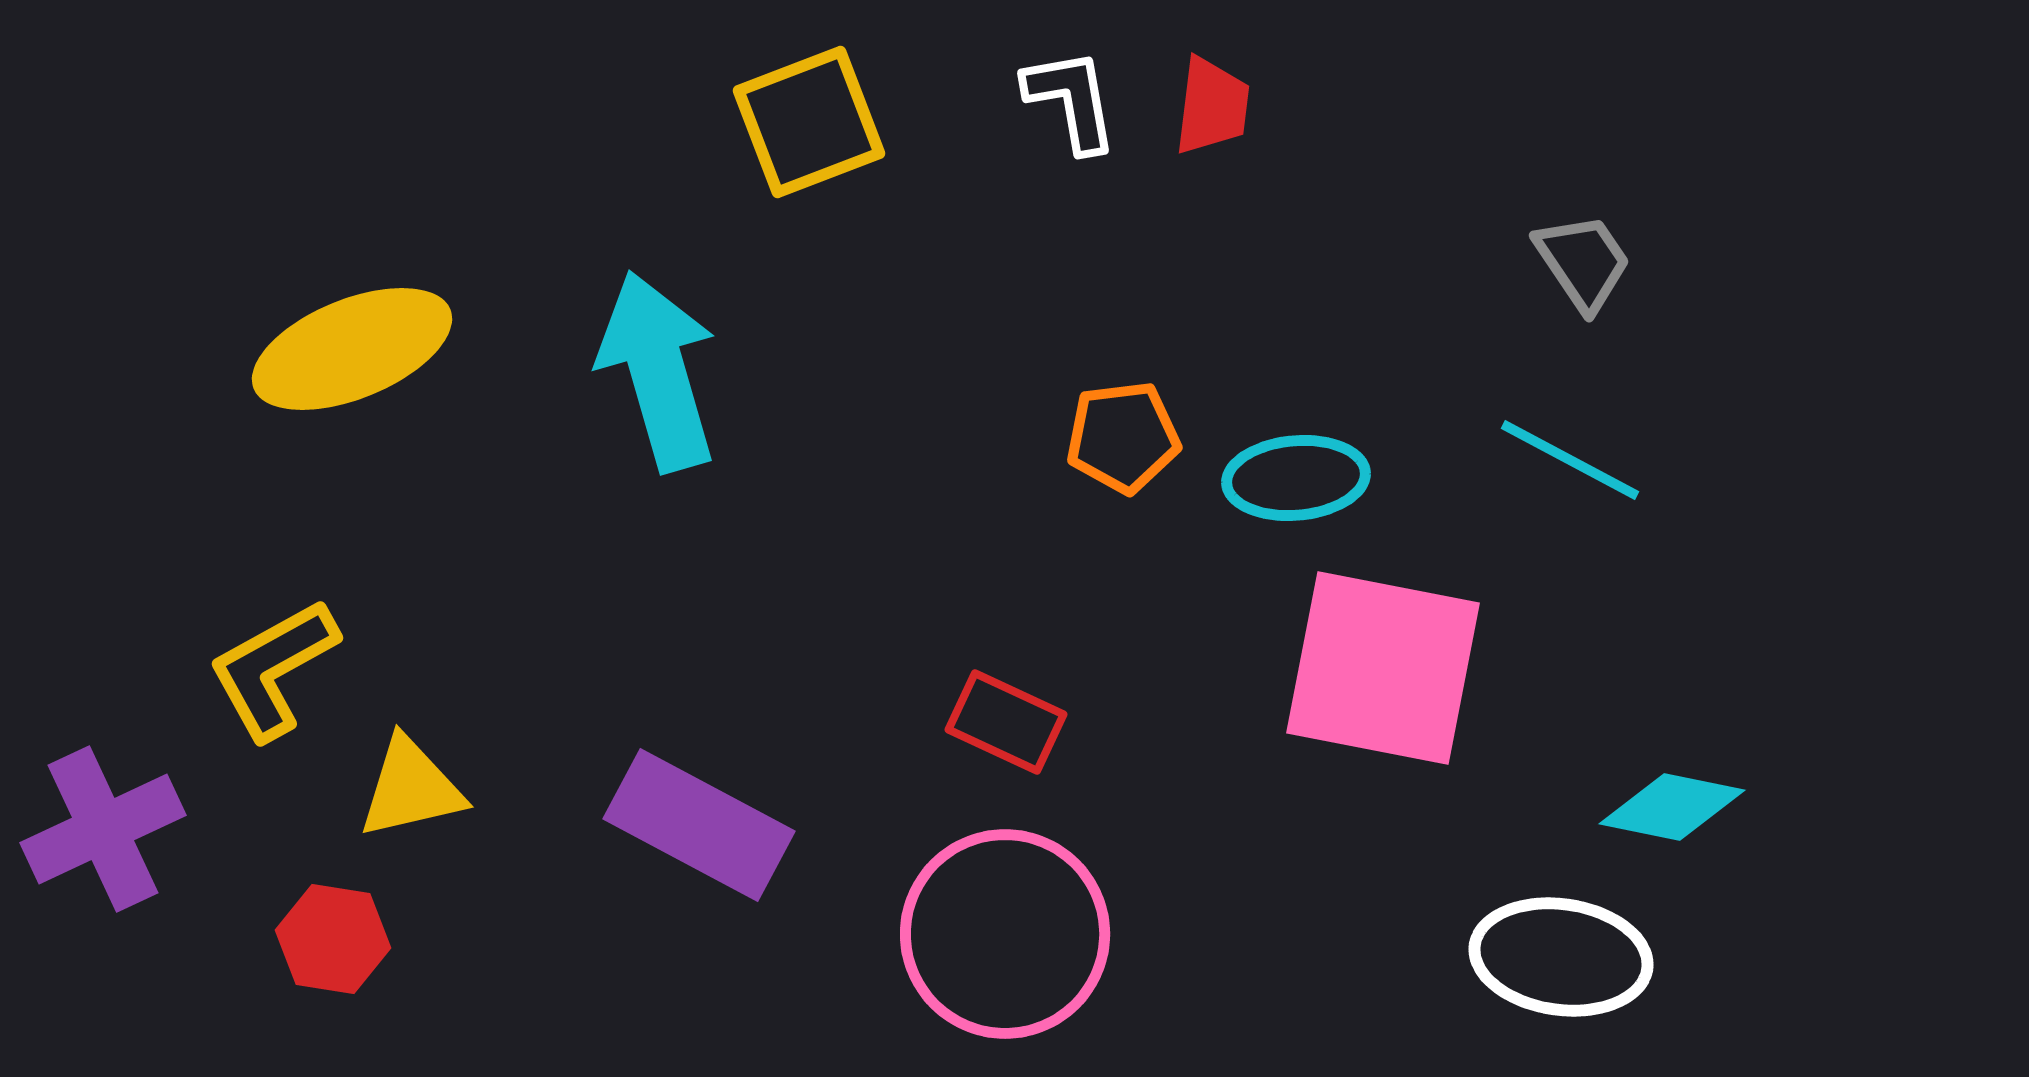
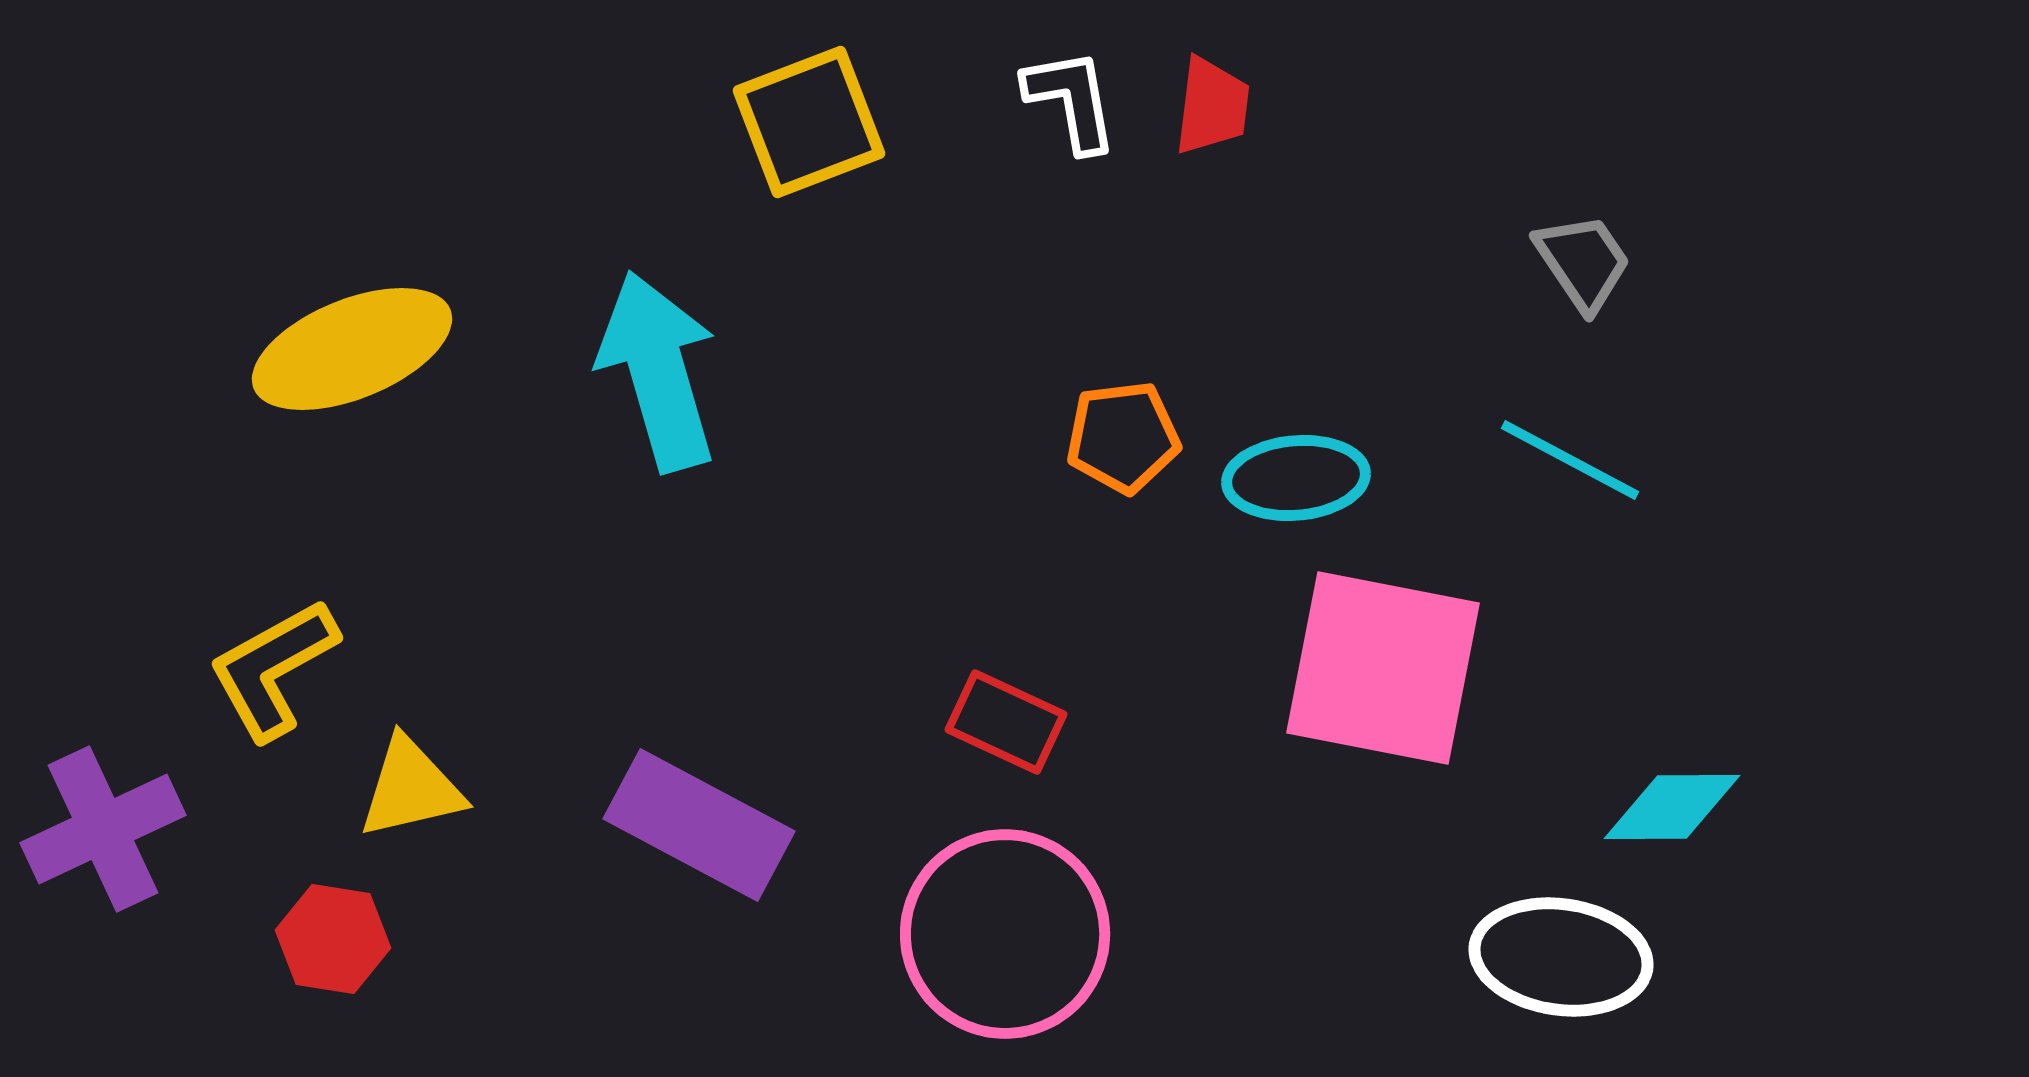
cyan diamond: rotated 12 degrees counterclockwise
